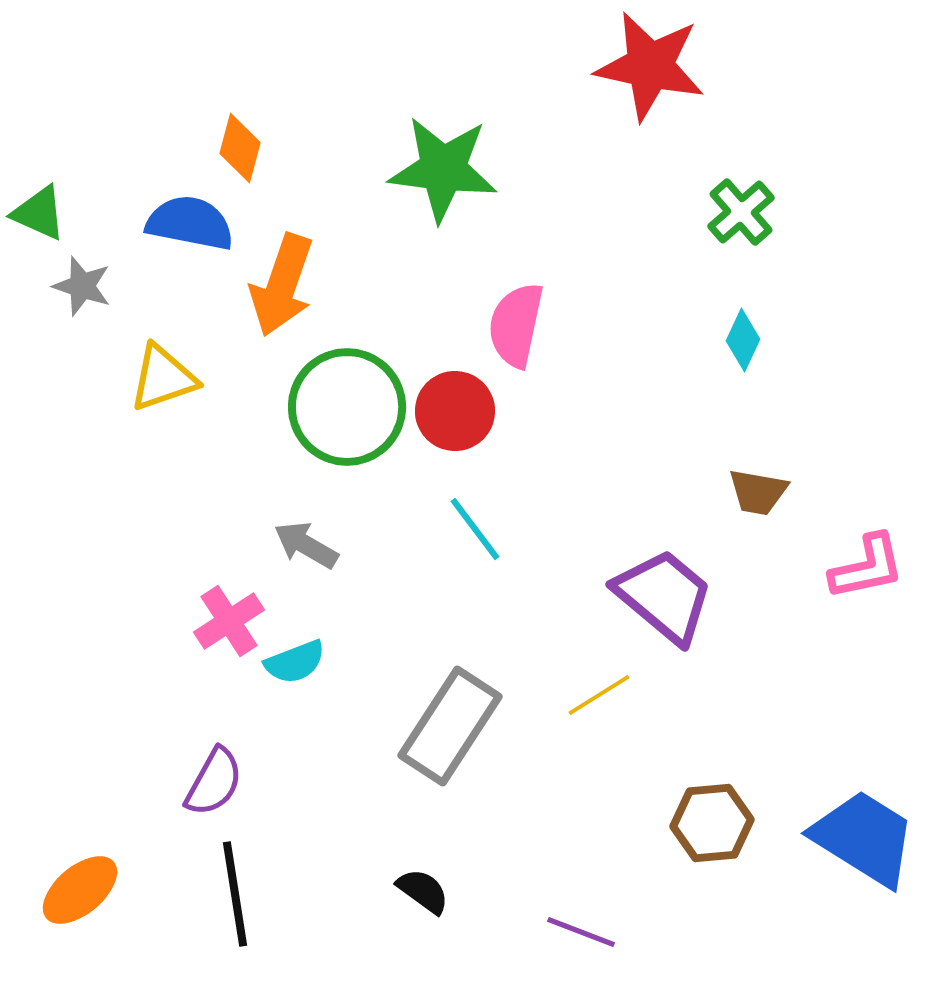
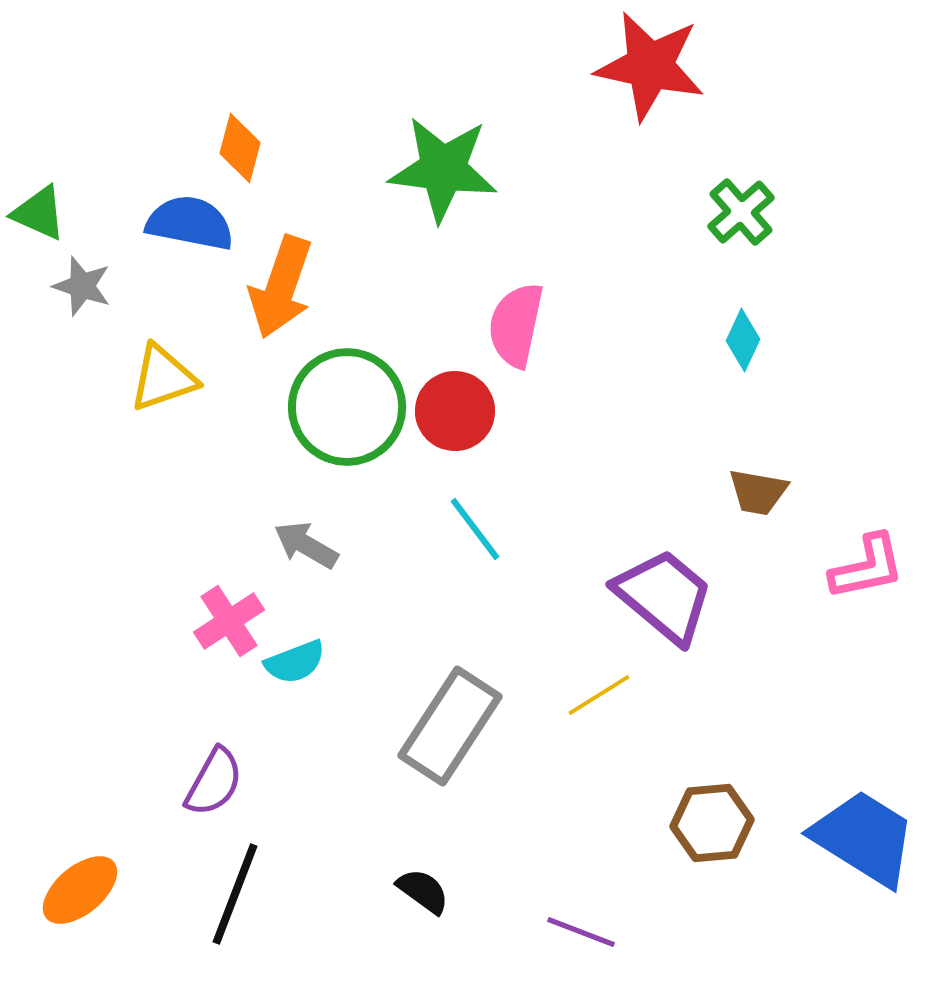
orange arrow: moved 1 px left, 2 px down
black line: rotated 30 degrees clockwise
